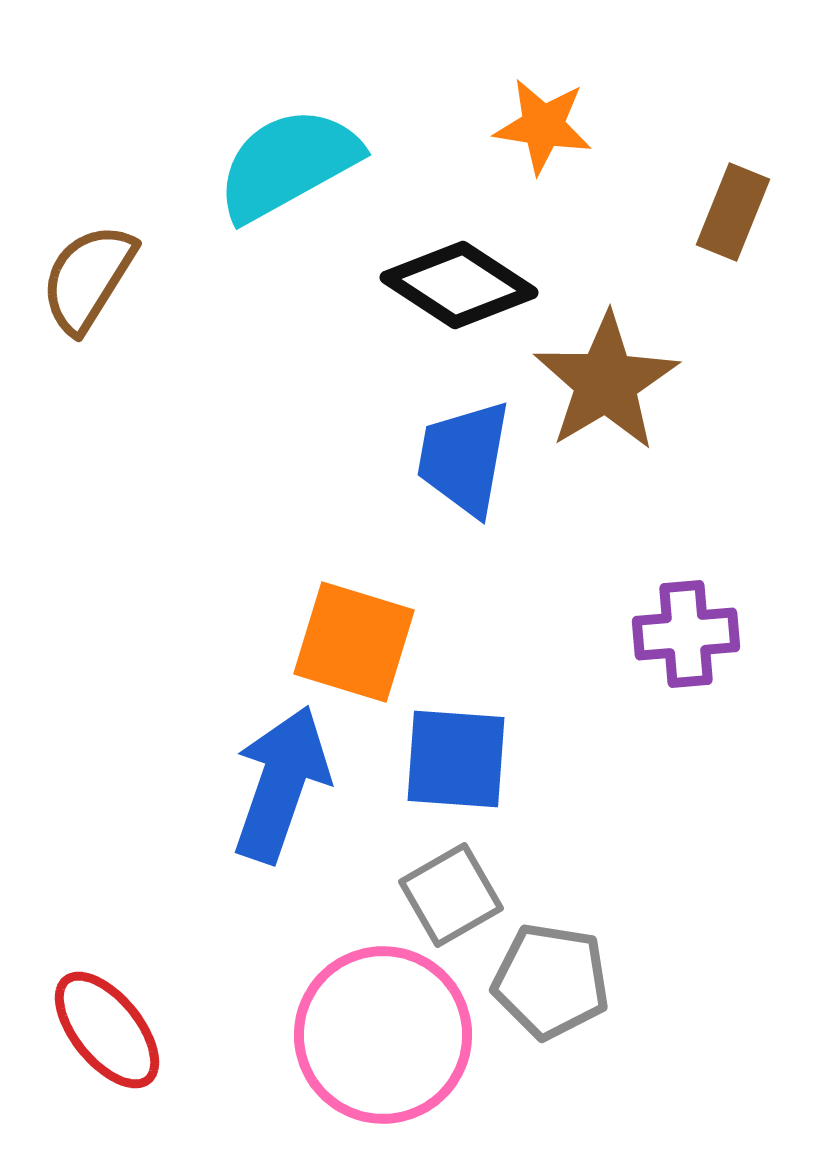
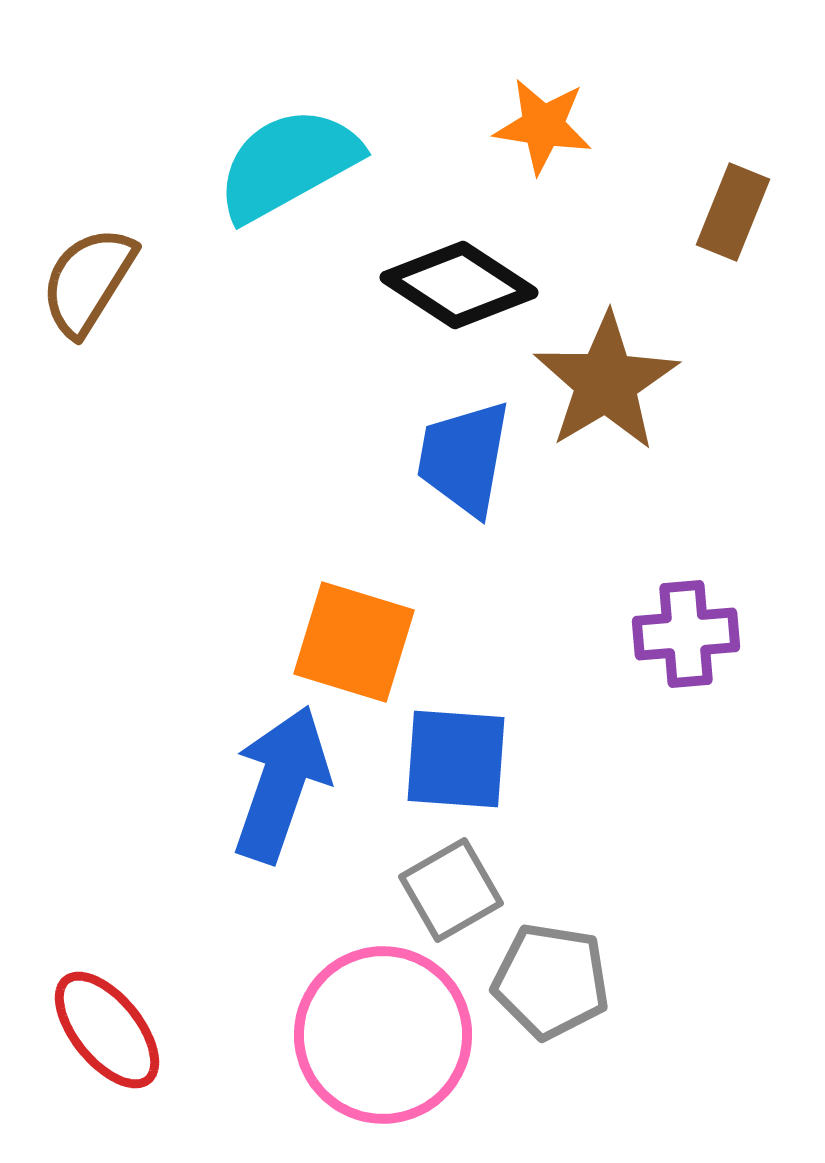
brown semicircle: moved 3 px down
gray square: moved 5 px up
